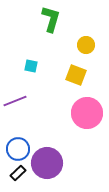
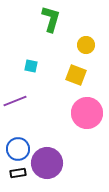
black rectangle: rotated 35 degrees clockwise
